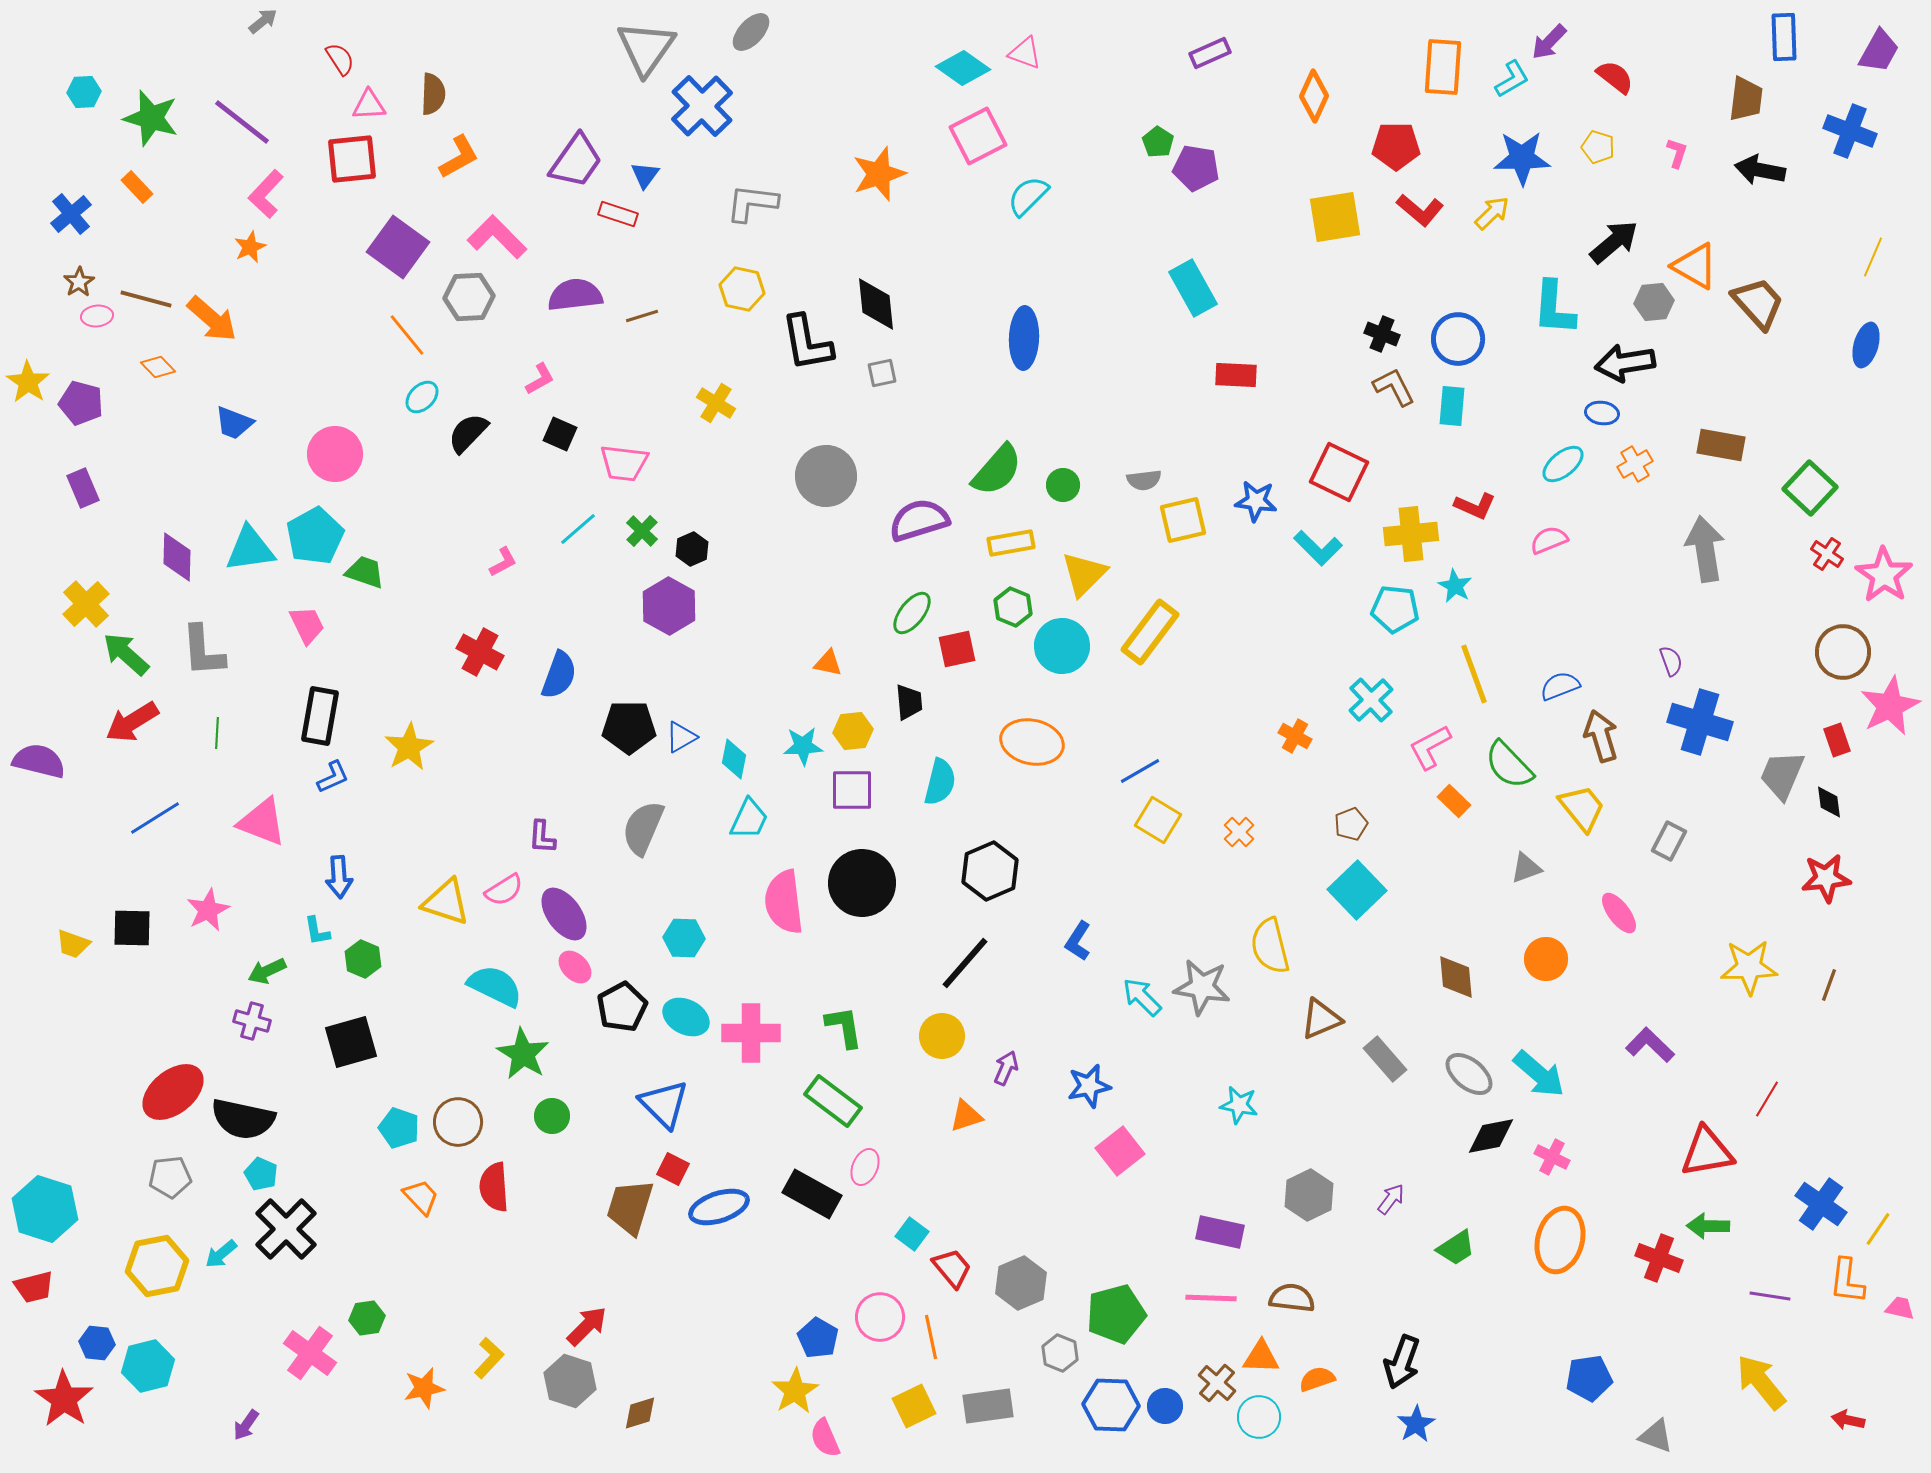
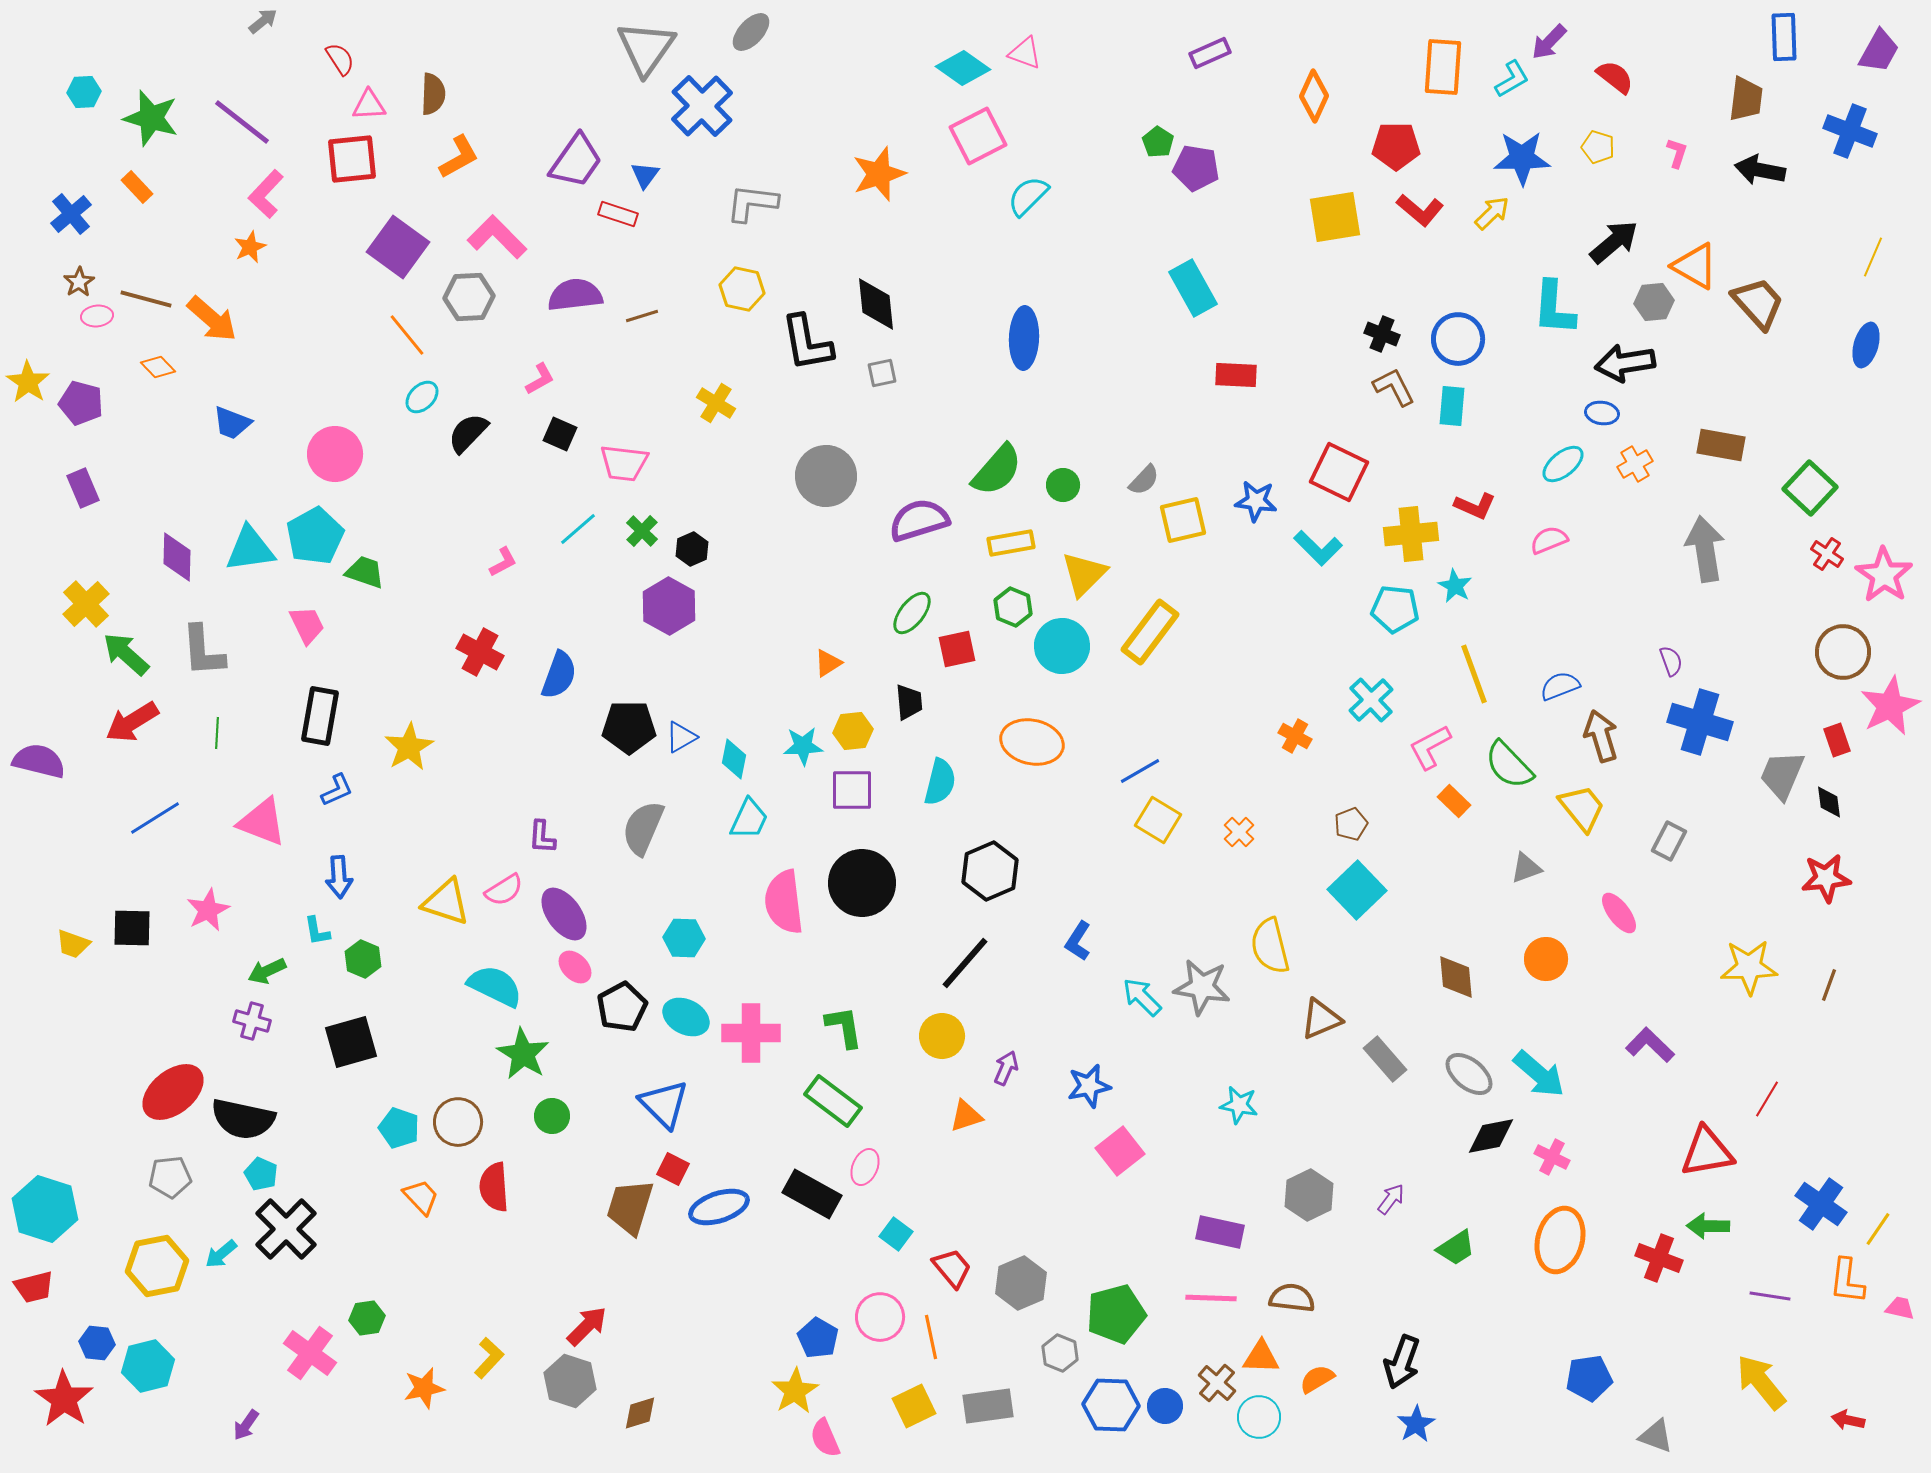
blue trapezoid at (234, 423): moved 2 px left
gray semicircle at (1144, 480): rotated 40 degrees counterclockwise
orange triangle at (828, 663): rotated 44 degrees counterclockwise
blue L-shape at (333, 777): moved 4 px right, 13 px down
cyan square at (912, 1234): moved 16 px left
orange semicircle at (1317, 1379): rotated 12 degrees counterclockwise
